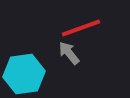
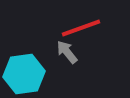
gray arrow: moved 2 px left, 1 px up
